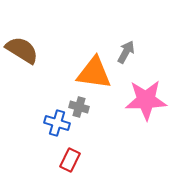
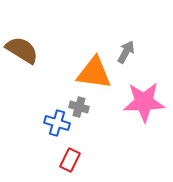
pink star: moved 2 px left, 2 px down
